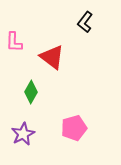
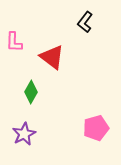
pink pentagon: moved 22 px right
purple star: moved 1 px right
